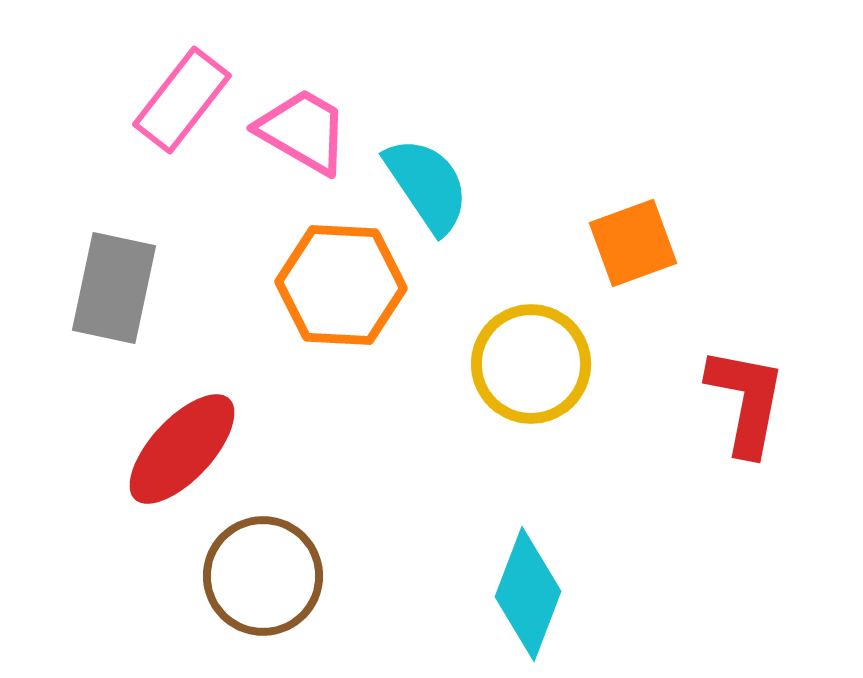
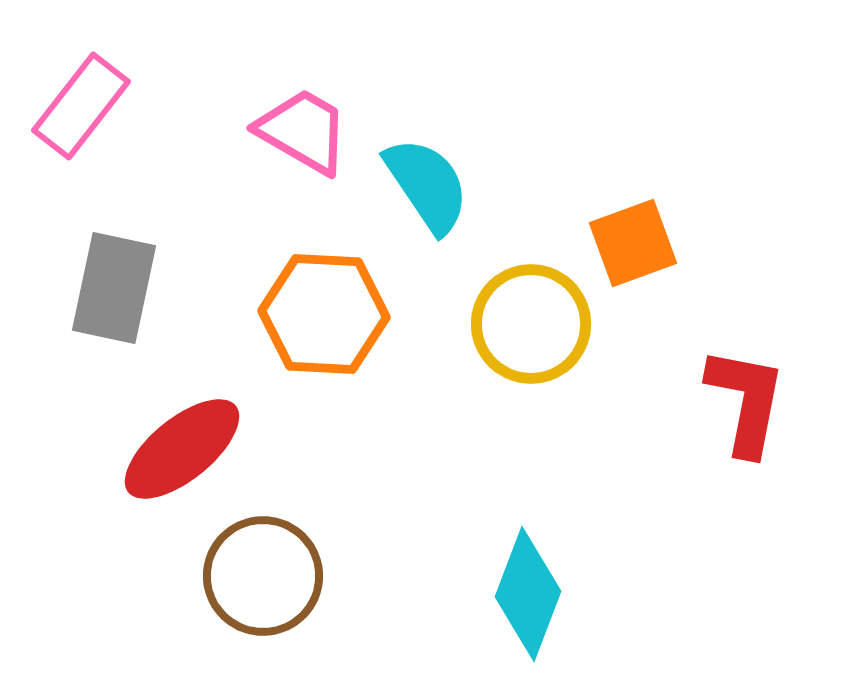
pink rectangle: moved 101 px left, 6 px down
orange hexagon: moved 17 px left, 29 px down
yellow circle: moved 40 px up
red ellipse: rotated 8 degrees clockwise
